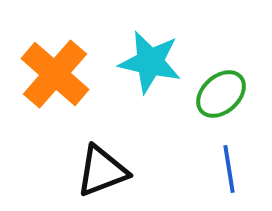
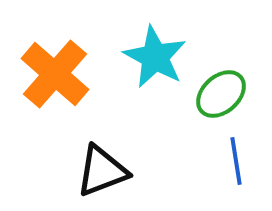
cyan star: moved 5 px right, 5 px up; rotated 16 degrees clockwise
blue line: moved 7 px right, 8 px up
